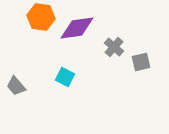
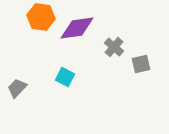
gray square: moved 2 px down
gray trapezoid: moved 1 px right, 2 px down; rotated 85 degrees clockwise
